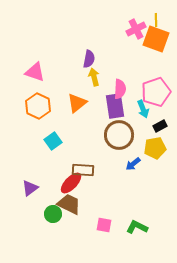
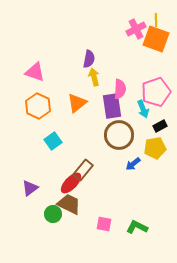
purple rectangle: moved 3 px left
brown rectangle: rotated 55 degrees counterclockwise
pink square: moved 1 px up
